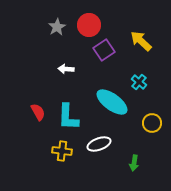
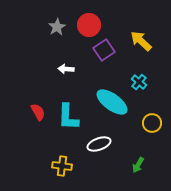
yellow cross: moved 15 px down
green arrow: moved 4 px right, 2 px down; rotated 21 degrees clockwise
